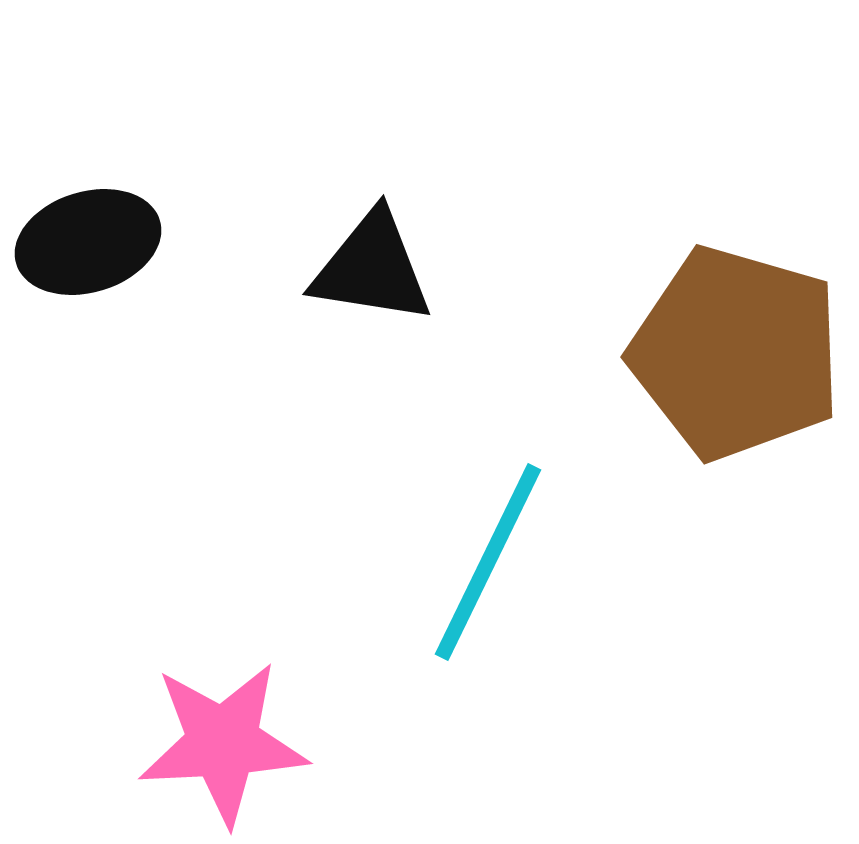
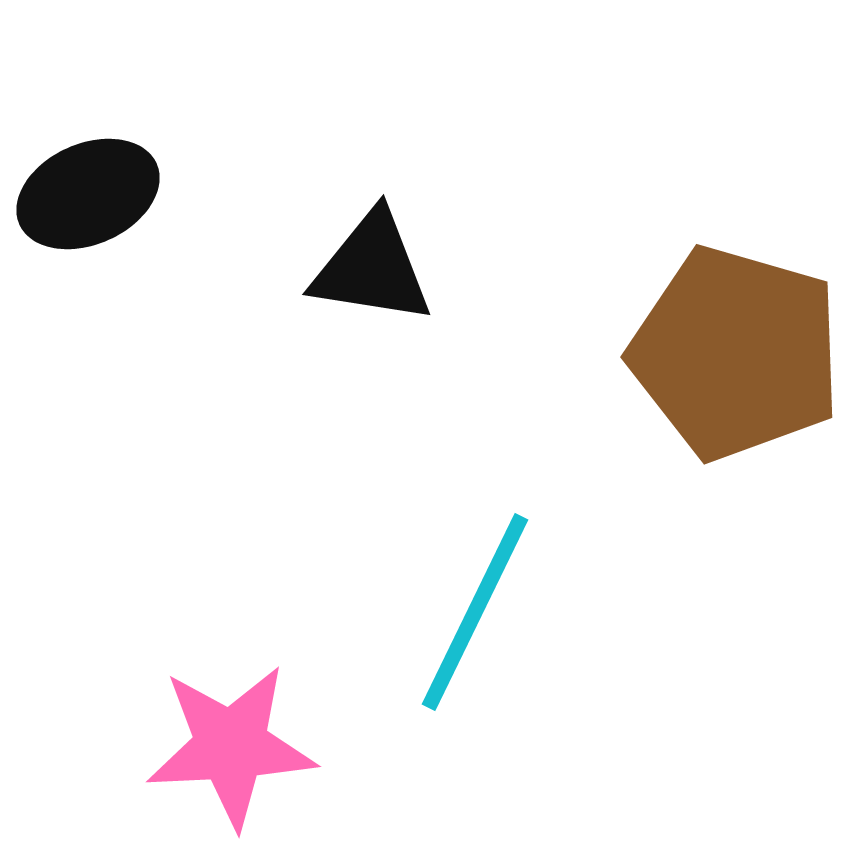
black ellipse: moved 48 px up; rotated 7 degrees counterclockwise
cyan line: moved 13 px left, 50 px down
pink star: moved 8 px right, 3 px down
